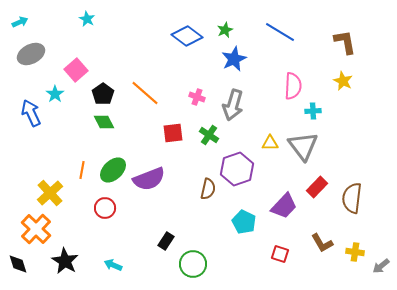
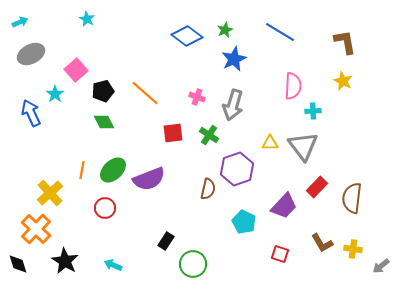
black pentagon at (103, 94): moved 3 px up; rotated 20 degrees clockwise
yellow cross at (355, 252): moved 2 px left, 3 px up
